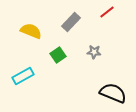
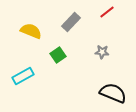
gray star: moved 8 px right
